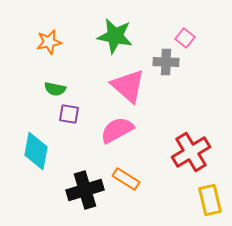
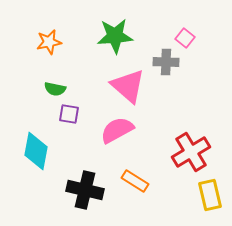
green star: rotated 15 degrees counterclockwise
orange rectangle: moved 9 px right, 2 px down
black cross: rotated 30 degrees clockwise
yellow rectangle: moved 5 px up
